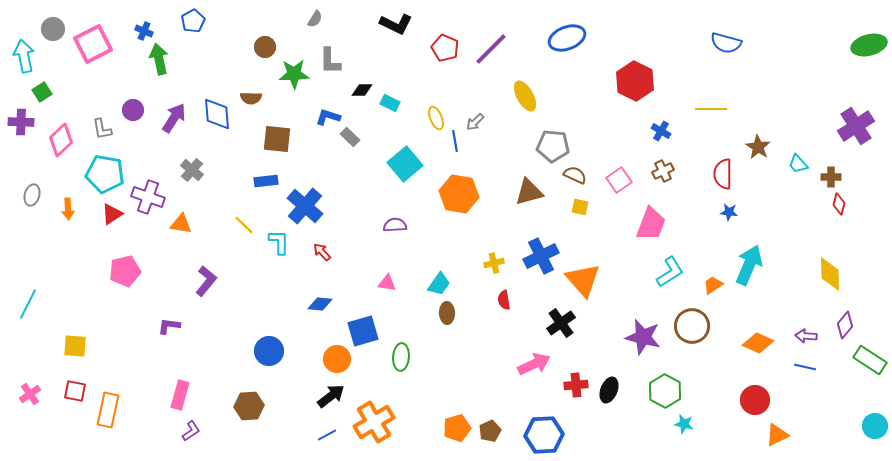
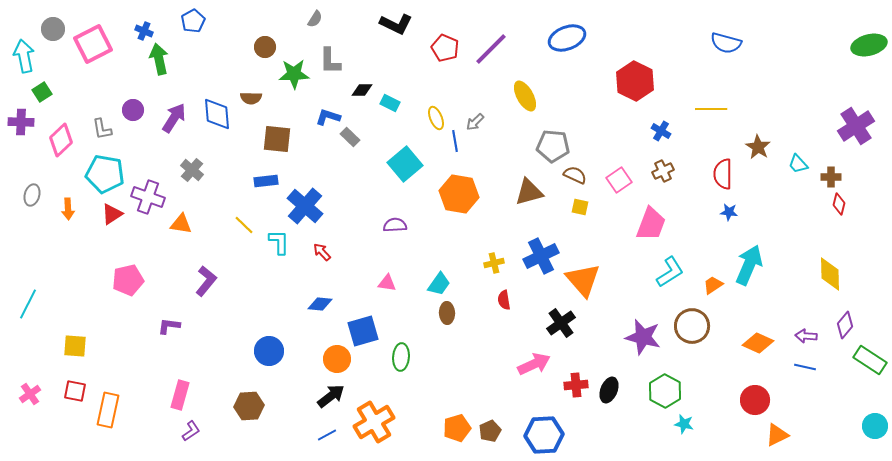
pink pentagon at (125, 271): moved 3 px right, 9 px down
